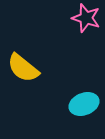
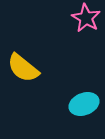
pink star: rotated 12 degrees clockwise
